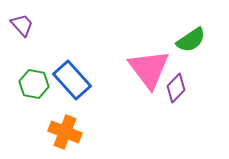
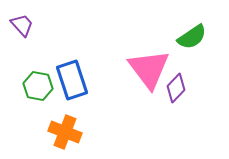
green semicircle: moved 1 px right, 3 px up
blue rectangle: rotated 24 degrees clockwise
green hexagon: moved 4 px right, 2 px down
